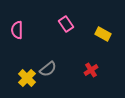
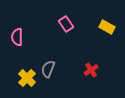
pink semicircle: moved 7 px down
yellow rectangle: moved 4 px right, 7 px up
gray semicircle: rotated 150 degrees clockwise
